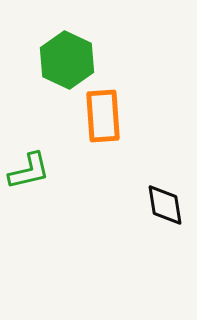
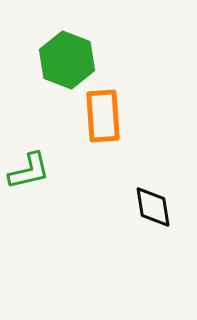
green hexagon: rotated 4 degrees counterclockwise
black diamond: moved 12 px left, 2 px down
